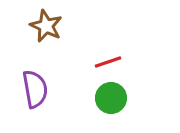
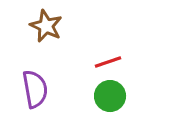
green circle: moved 1 px left, 2 px up
